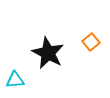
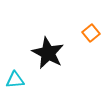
orange square: moved 9 px up
